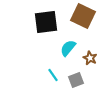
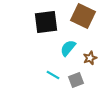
brown star: rotated 24 degrees clockwise
cyan line: rotated 24 degrees counterclockwise
